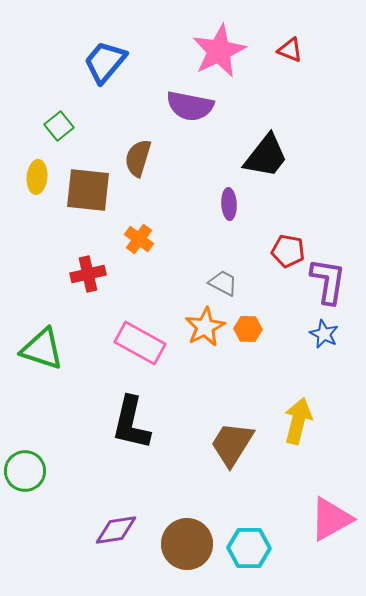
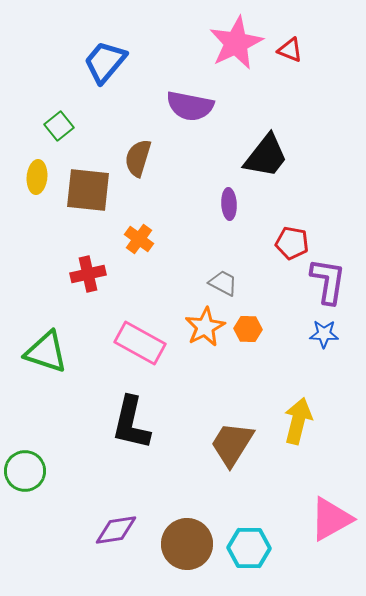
pink star: moved 17 px right, 8 px up
red pentagon: moved 4 px right, 8 px up
blue star: rotated 24 degrees counterclockwise
green triangle: moved 4 px right, 3 px down
